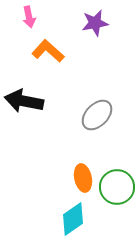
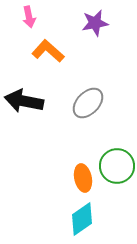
gray ellipse: moved 9 px left, 12 px up
green circle: moved 21 px up
cyan diamond: moved 9 px right
